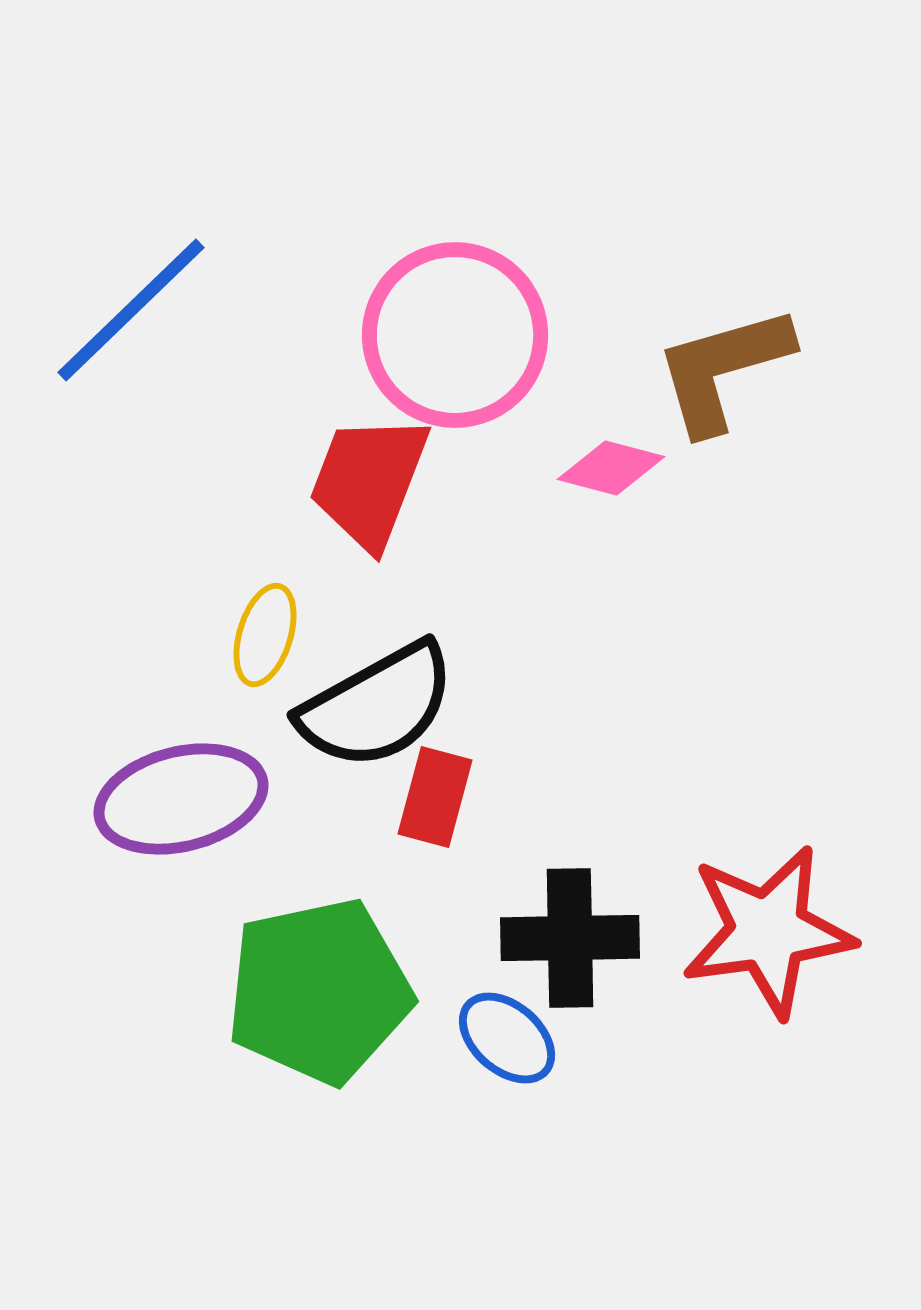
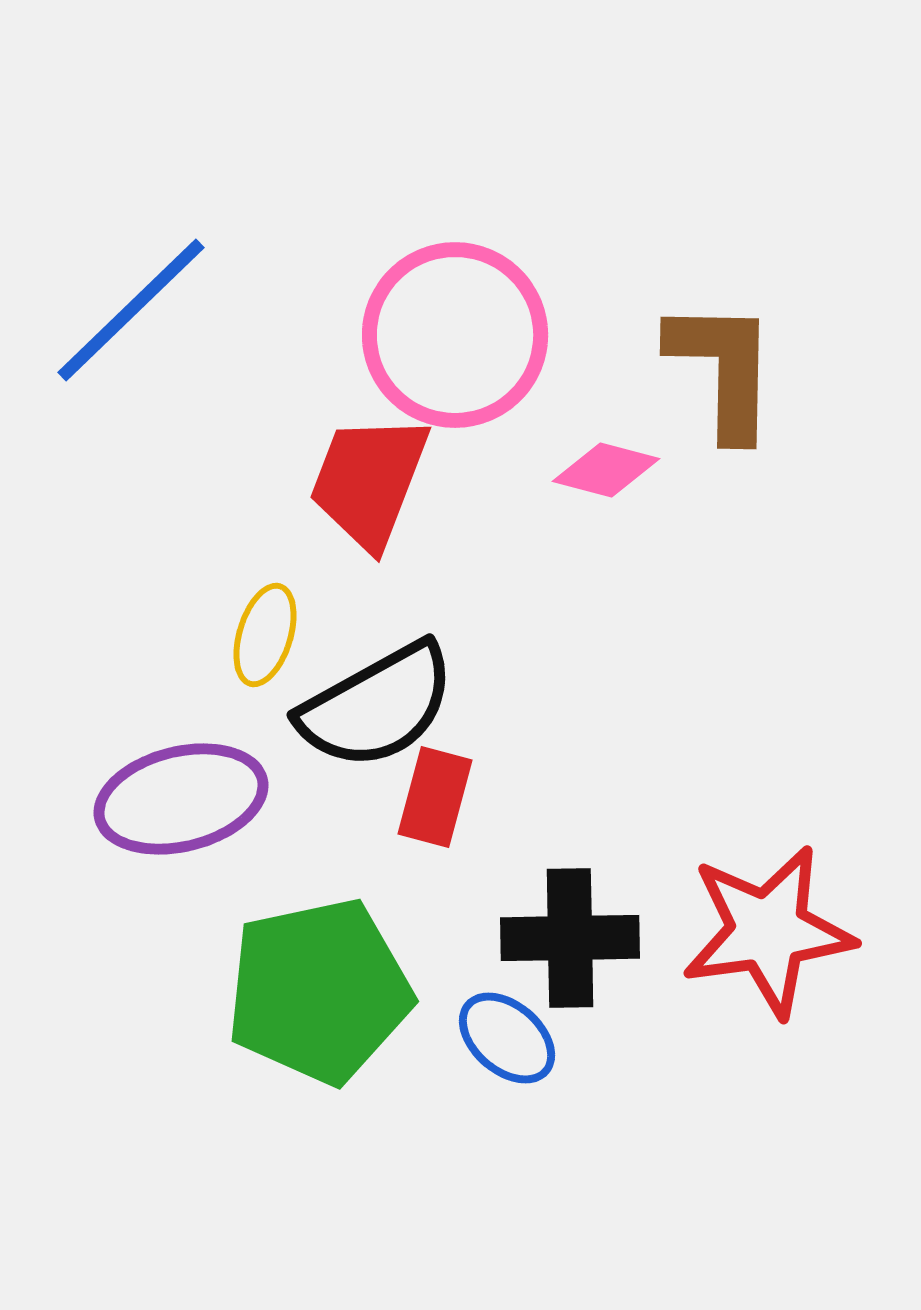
brown L-shape: rotated 107 degrees clockwise
pink diamond: moved 5 px left, 2 px down
